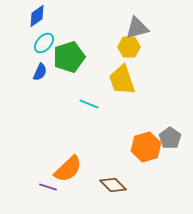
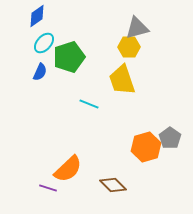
purple line: moved 1 px down
